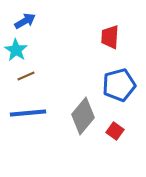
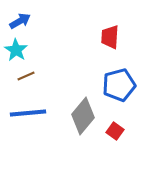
blue arrow: moved 5 px left
